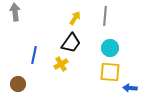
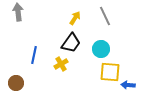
gray arrow: moved 3 px right
gray line: rotated 30 degrees counterclockwise
cyan circle: moved 9 px left, 1 px down
brown circle: moved 2 px left, 1 px up
blue arrow: moved 2 px left, 3 px up
